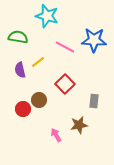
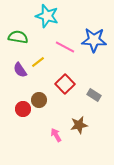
purple semicircle: rotated 21 degrees counterclockwise
gray rectangle: moved 6 px up; rotated 64 degrees counterclockwise
